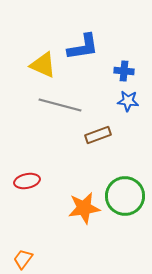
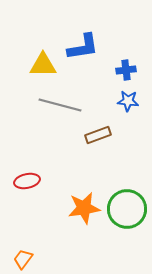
yellow triangle: rotated 24 degrees counterclockwise
blue cross: moved 2 px right, 1 px up; rotated 12 degrees counterclockwise
green circle: moved 2 px right, 13 px down
